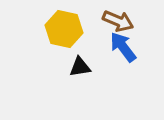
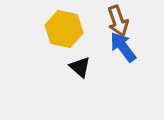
brown arrow: rotated 48 degrees clockwise
black triangle: rotated 50 degrees clockwise
